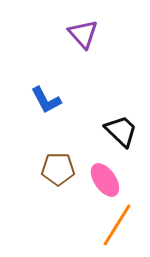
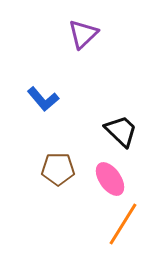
purple triangle: rotated 28 degrees clockwise
blue L-shape: moved 3 px left, 1 px up; rotated 12 degrees counterclockwise
pink ellipse: moved 5 px right, 1 px up
orange line: moved 6 px right, 1 px up
